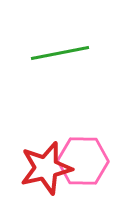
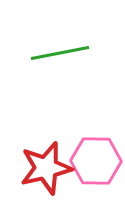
pink hexagon: moved 13 px right
